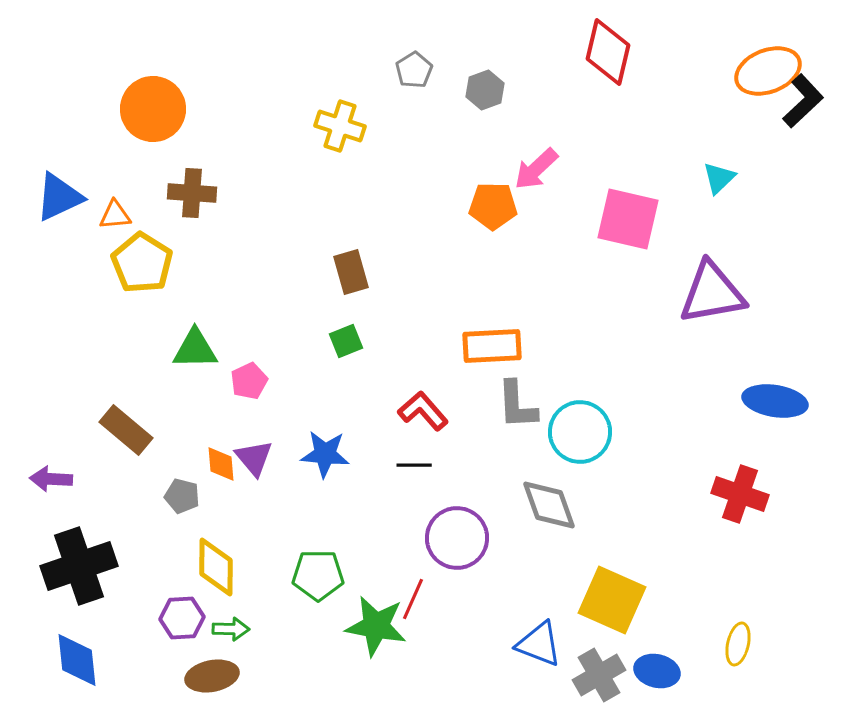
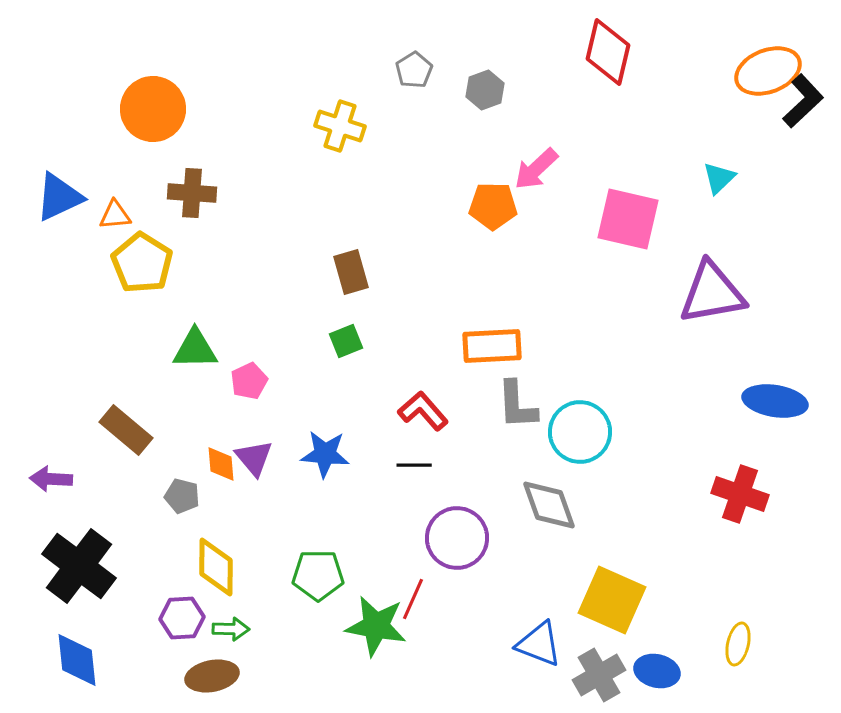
black cross at (79, 566): rotated 34 degrees counterclockwise
